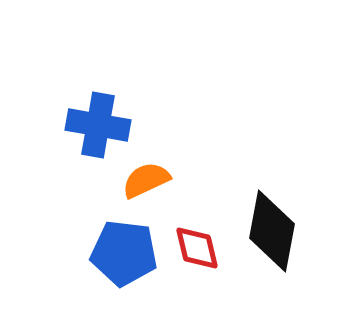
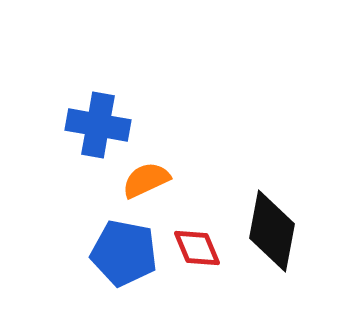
red diamond: rotated 9 degrees counterclockwise
blue pentagon: rotated 4 degrees clockwise
